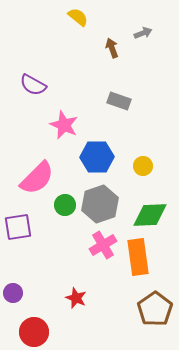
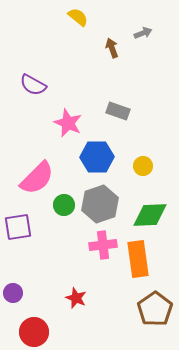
gray rectangle: moved 1 px left, 10 px down
pink star: moved 4 px right, 2 px up
green circle: moved 1 px left
pink cross: rotated 24 degrees clockwise
orange rectangle: moved 2 px down
